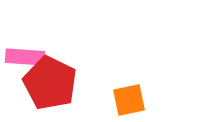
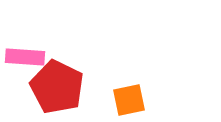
red pentagon: moved 7 px right, 4 px down
